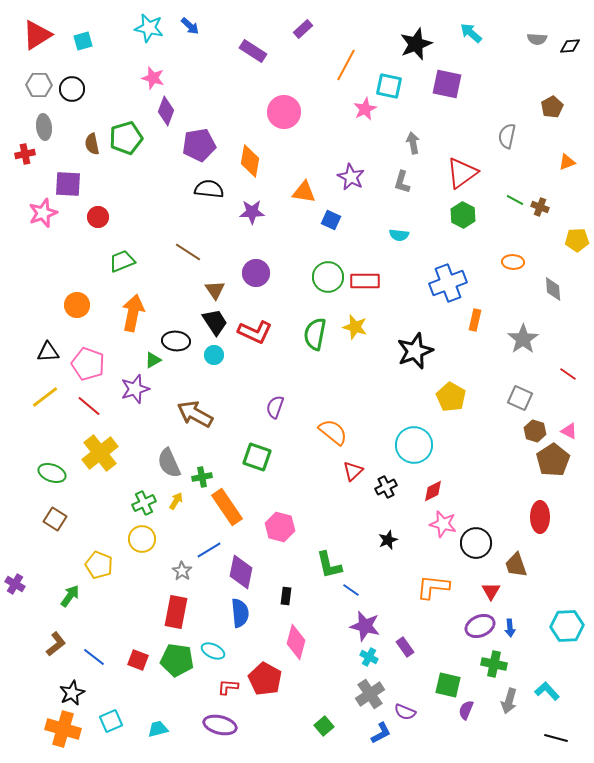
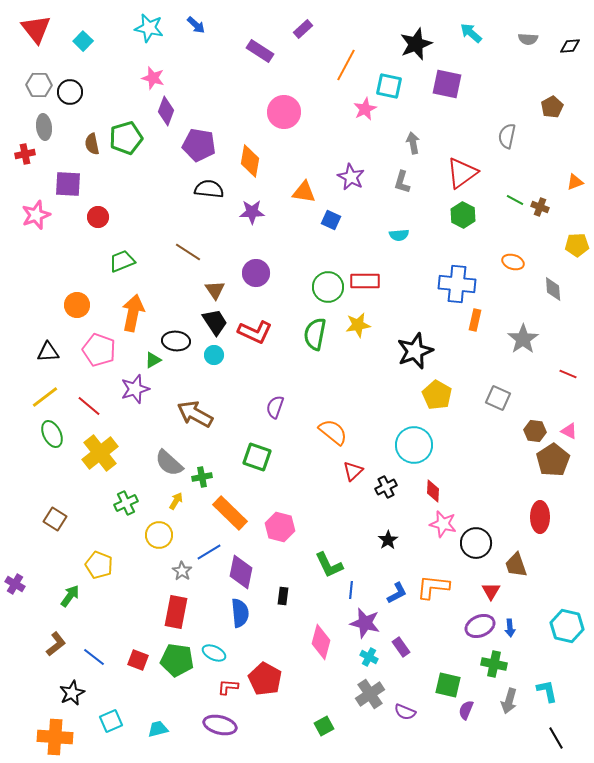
blue arrow at (190, 26): moved 6 px right, 1 px up
red triangle at (37, 35): moved 1 px left, 6 px up; rotated 36 degrees counterclockwise
gray semicircle at (537, 39): moved 9 px left
cyan square at (83, 41): rotated 30 degrees counterclockwise
purple rectangle at (253, 51): moved 7 px right
black circle at (72, 89): moved 2 px left, 3 px down
purple pentagon at (199, 145): rotated 20 degrees clockwise
orange triangle at (567, 162): moved 8 px right, 20 px down
pink star at (43, 213): moved 7 px left, 2 px down
cyan semicircle at (399, 235): rotated 12 degrees counterclockwise
yellow pentagon at (577, 240): moved 5 px down
orange ellipse at (513, 262): rotated 15 degrees clockwise
green circle at (328, 277): moved 10 px down
blue cross at (448, 283): moved 9 px right, 1 px down; rotated 27 degrees clockwise
yellow star at (355, 327): moved 3 px right, 2 px up; rotated 25 degrees counterclockwise
pink pentagon at (88, 364): moved 11 px right, 14 px up
red line at (568, 374): rotated 12 degrees counterclockwise
yellow pentagon at (451, 397): moved 14 px left, 2 px up
gray square at (520, 398): moved 22 px left
brown hexagon at (535, 431): rotated 10 degrees counterclockwise
gray semicircle at (169, 463): rotated 24 degrees counterclockwise
green ellipse at (52, 473): moved 39 px up; rotated 44 degrees clockwise
red diamond at (433, 491): rotated 60 degrees counterclockwise
green cross at (144, 503): moved 18 px left
orange rectangle at (227, 507): moved 3 px right, 6 px down; rotated 12 degrees counterclockwise
yellow circle at (142, 539): moved 17 px right, 4 px up
black star at (388, 540): rotated 12 degrees counterclockwise
blue line at (209, 550): moved 2 px down
green L-shape at (329, 565): rotated 12 degrees counterclockwise
blue line at (351, 590): rotated 60 degrees clockwise
black rectangle at (286, 596): moved 3 px left
purple star at (365, 626): moved 3 px up
cyan hexagon at (567, 626): rotated 16 degrees clockwise
pink diamond at (296, 642): moved 25 px right
purple rectangle at (405, 647): moved 4 px left
cyan ellipse at (213, 651): moved 1 px right, 2 px down
cyan L-shape at (547, 691): rotated 30 degrees clockwise
green square at (324, 726): rotated 12 degrees clockwise
orange cross at (63, 729): moved 8 px left, 8 px down; rotated 12 degrees counterclockwise
blue L-shape at (381, 733): moved 16 px right, 140 px up
black line at (556, 738): rotated 45 degrees clockwise
